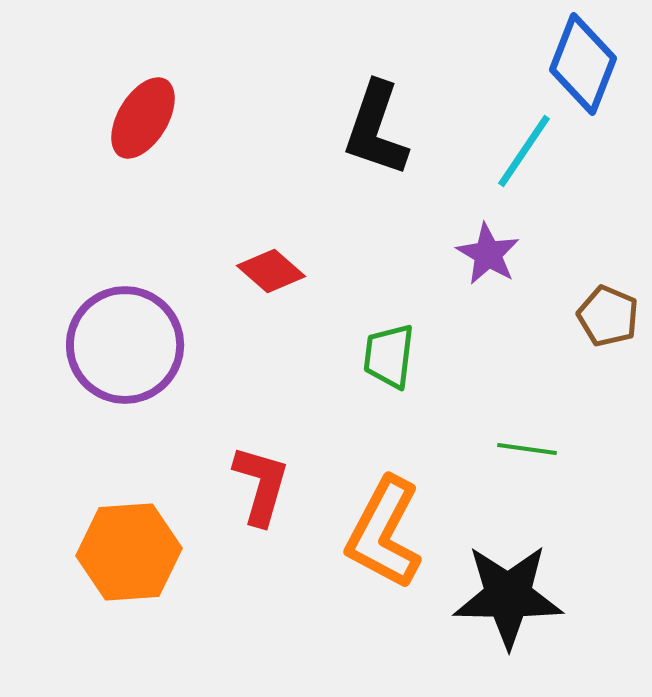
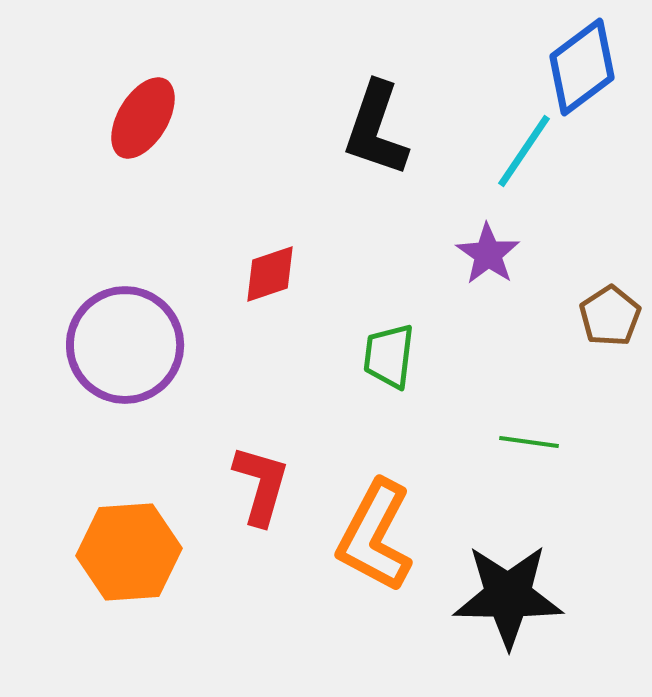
blue diamond: moved 1 px left, 3 px down; rotated 32 degrees clockwise
purple star: rotated 4 degrees clockwise
red diamond: moved 1 px left, 3 px down; rotated 60 degrees counterclockwise
brown pentagon: moved 2 px right; rotated 16 degrees clockwise
green line: moved 2 px right, 7 px up
orange L-shape: moved 9 px left, 3 px down
